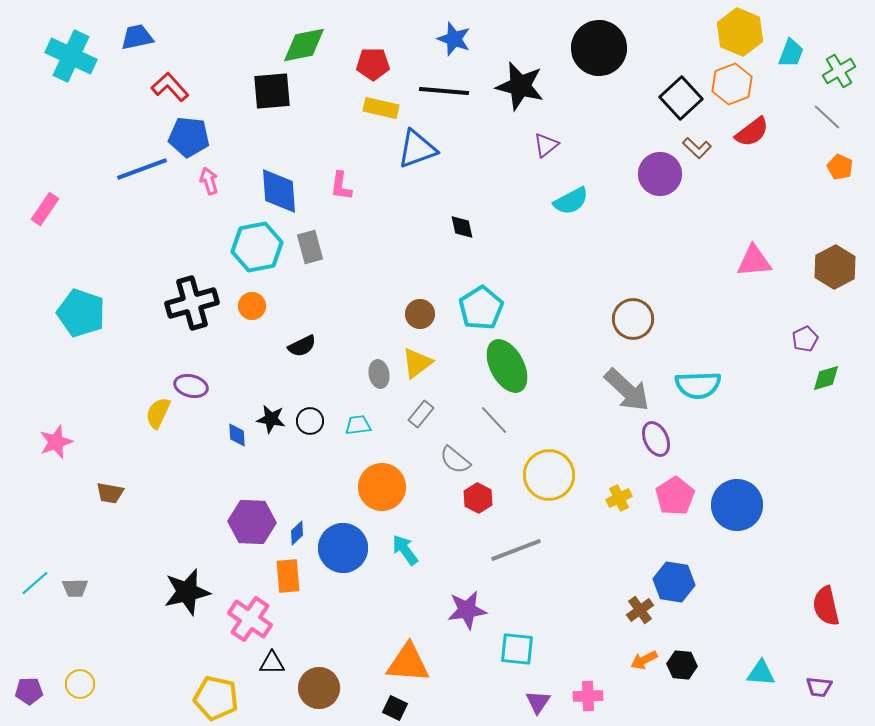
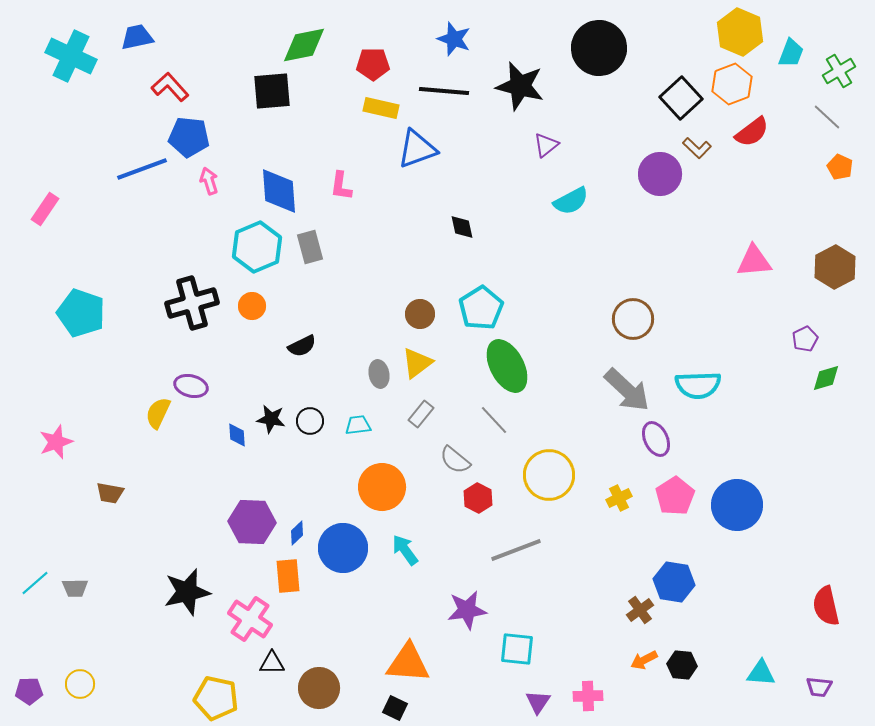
cyan hexagon at (257, 247): rotated 12 degrees counterclockwise
